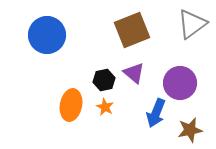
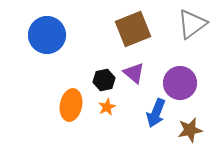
brown square: moved 1 px right, 1 px up
orange star: moved 2 px right; rotated 18 degrees clockwise
